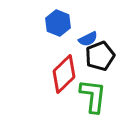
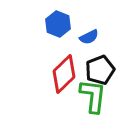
blue hexagon: moved 1 px down
blue semicircle: moved 1 px right, 2 px up
black pentagon: moved 14 px down
